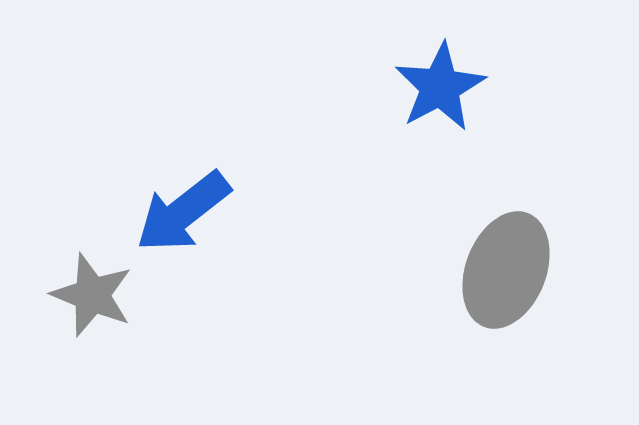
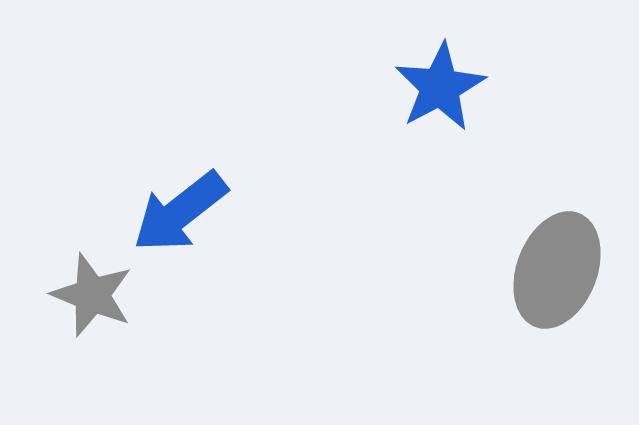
blue arrow: moved 3 px left
gray ellipse: moved 51 px right
